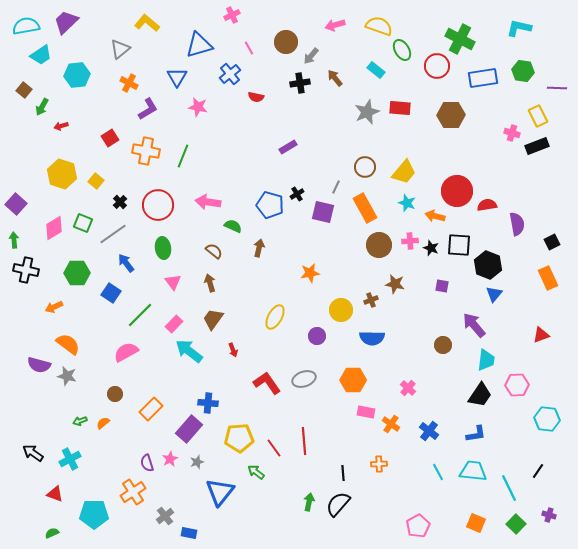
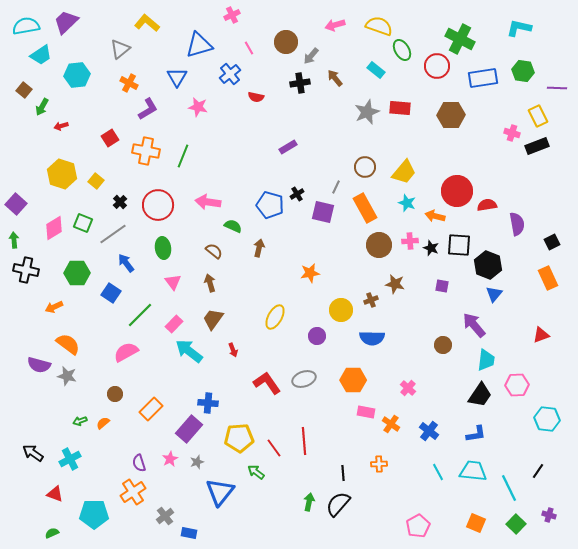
purple semicircle at (147, 463): moved 8 px left
